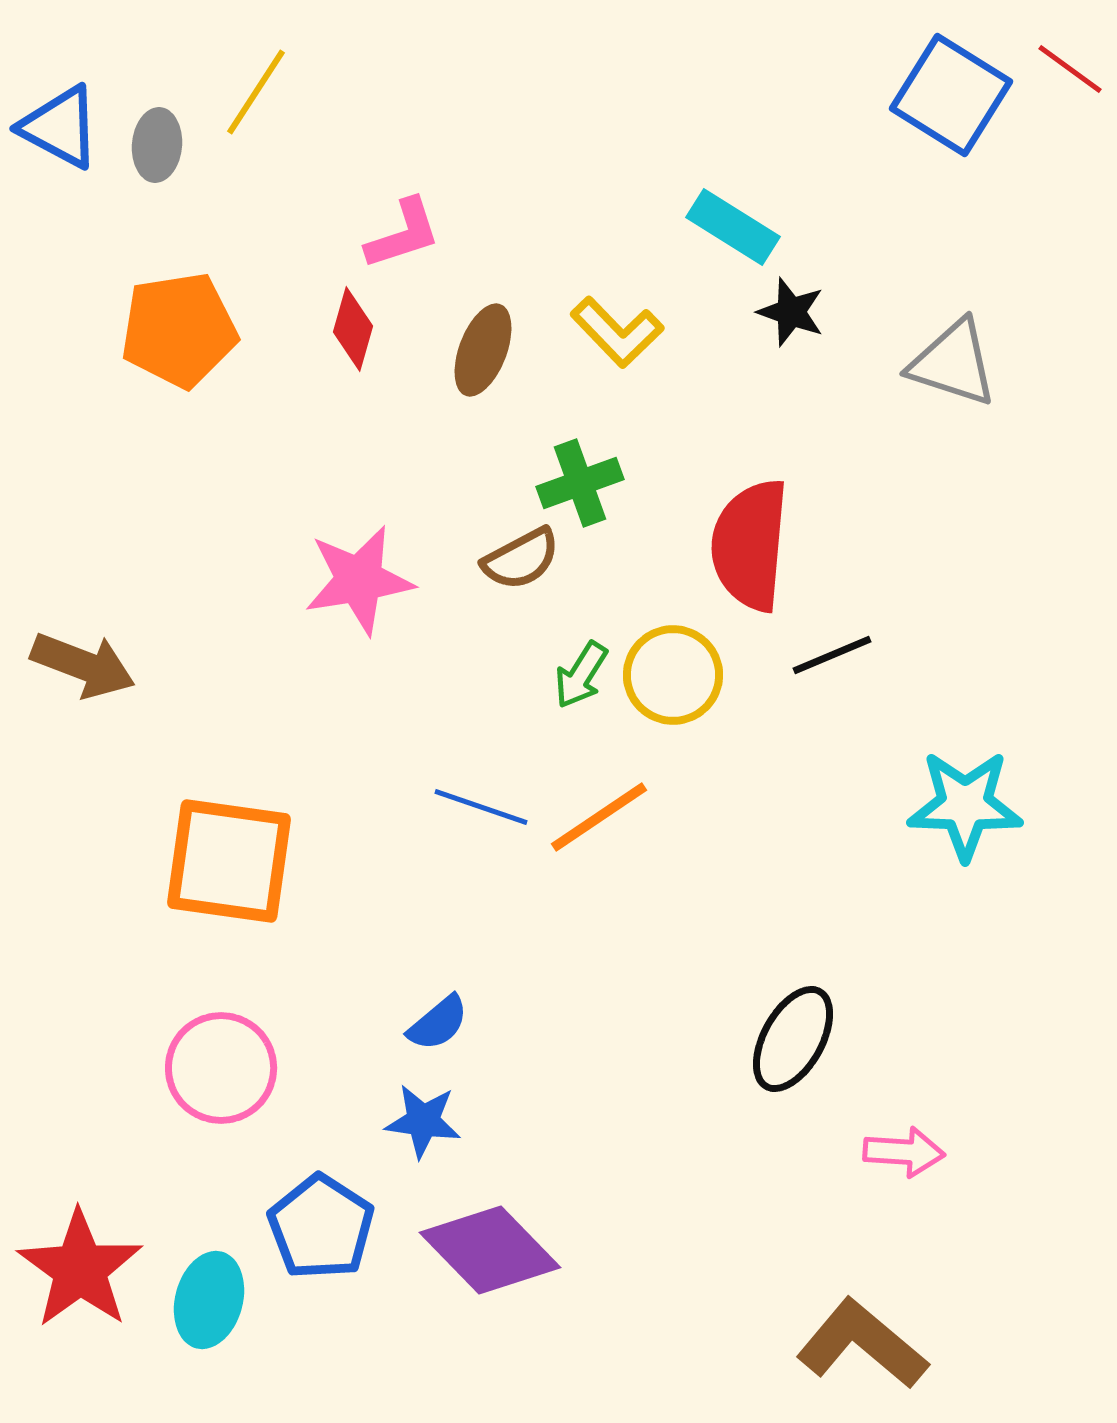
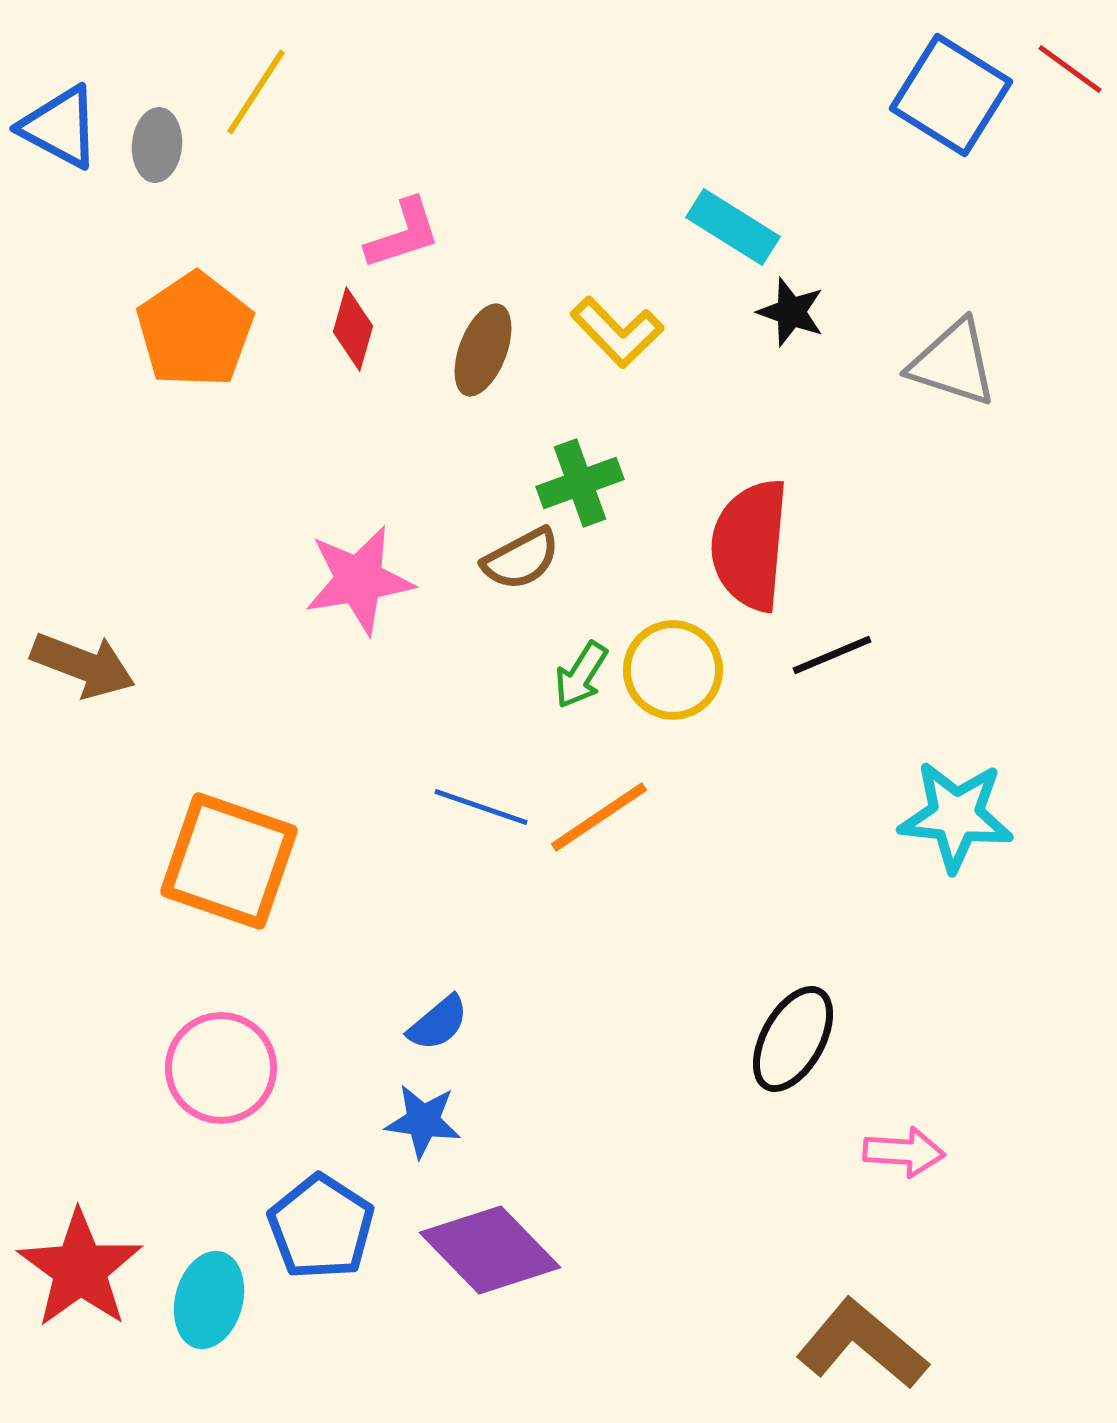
orange pentagon: moved 16 px right; rotated 25 degrees counterclockwise
yellow circle: moved 5 px up
cyan star: moved 9 px left, 11 px down; rotated 4 degrees clockwise
orange square: rotated 11 degrees clockwise
